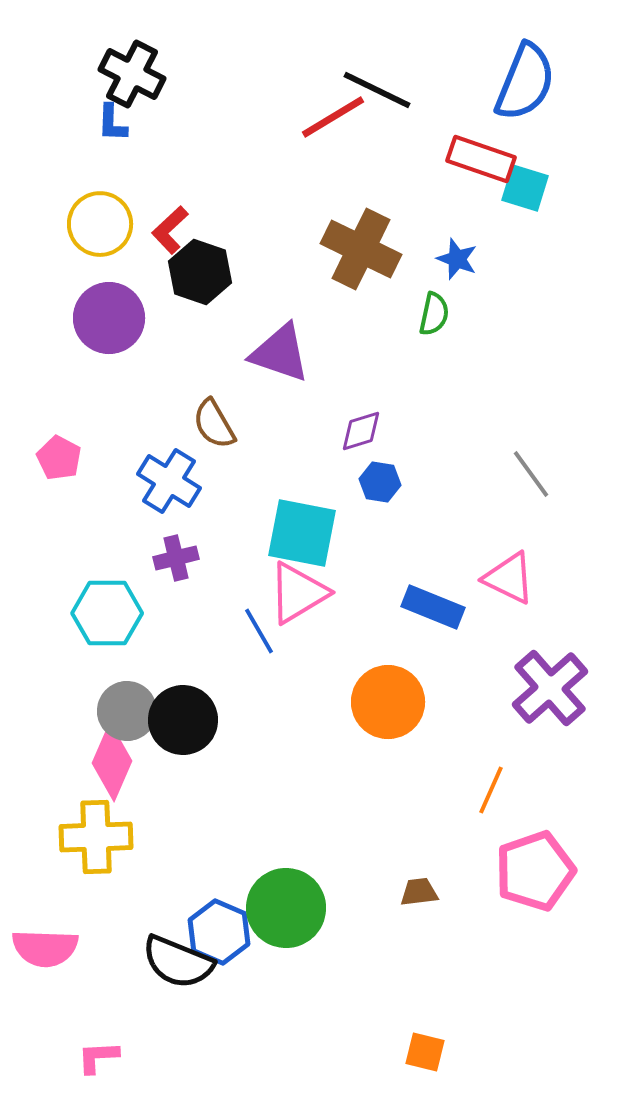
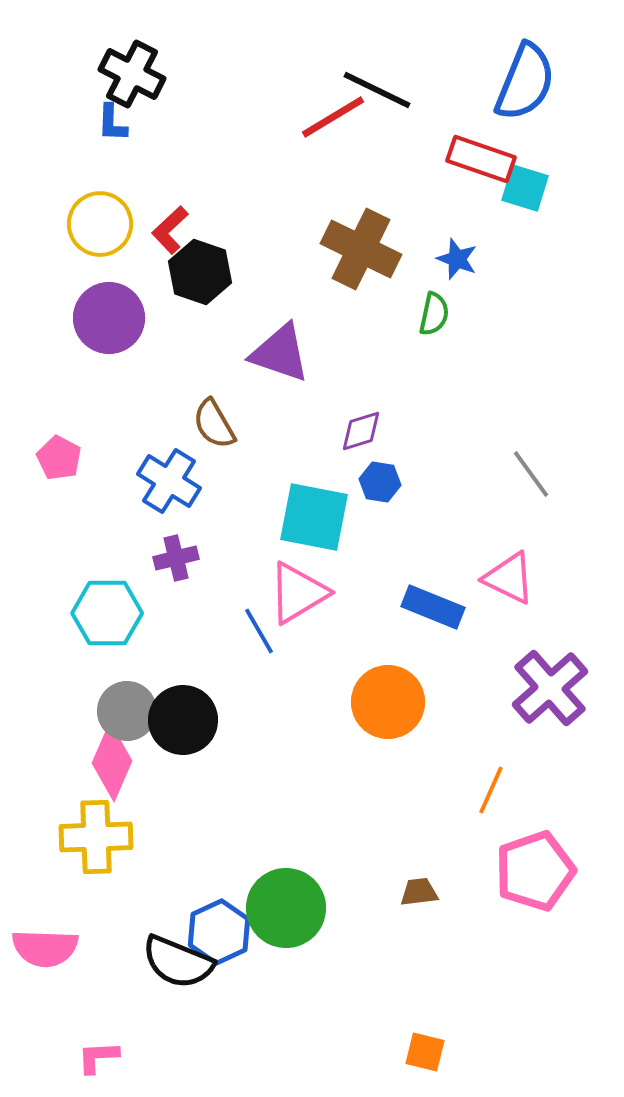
cyan square at (302, 533): moved 12 px right, 16 px up
blue hexagon at (219, 932): rotated 12 degrees clockwise
